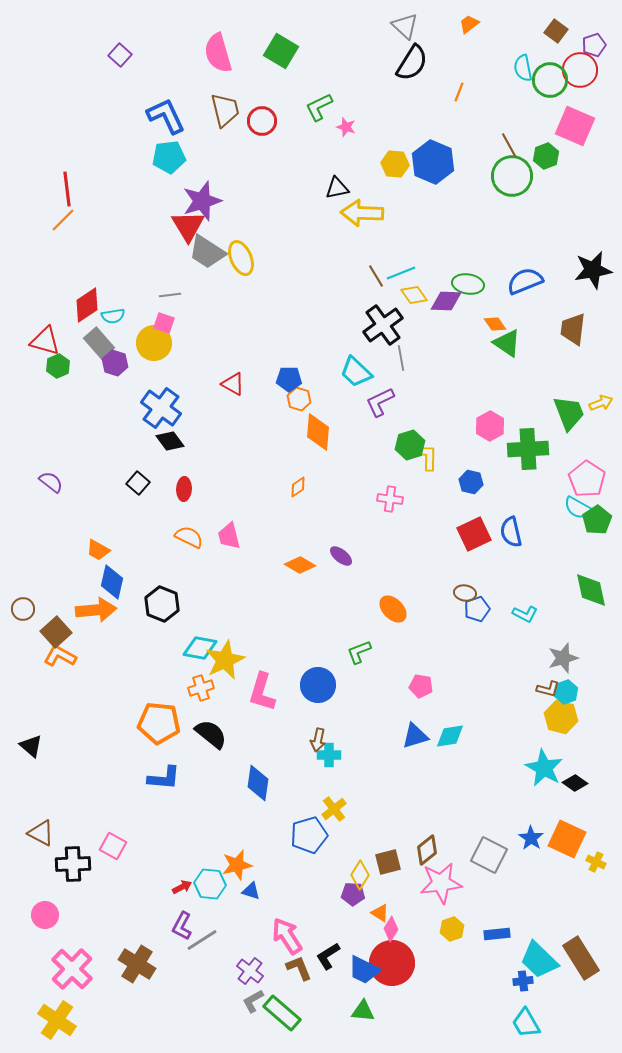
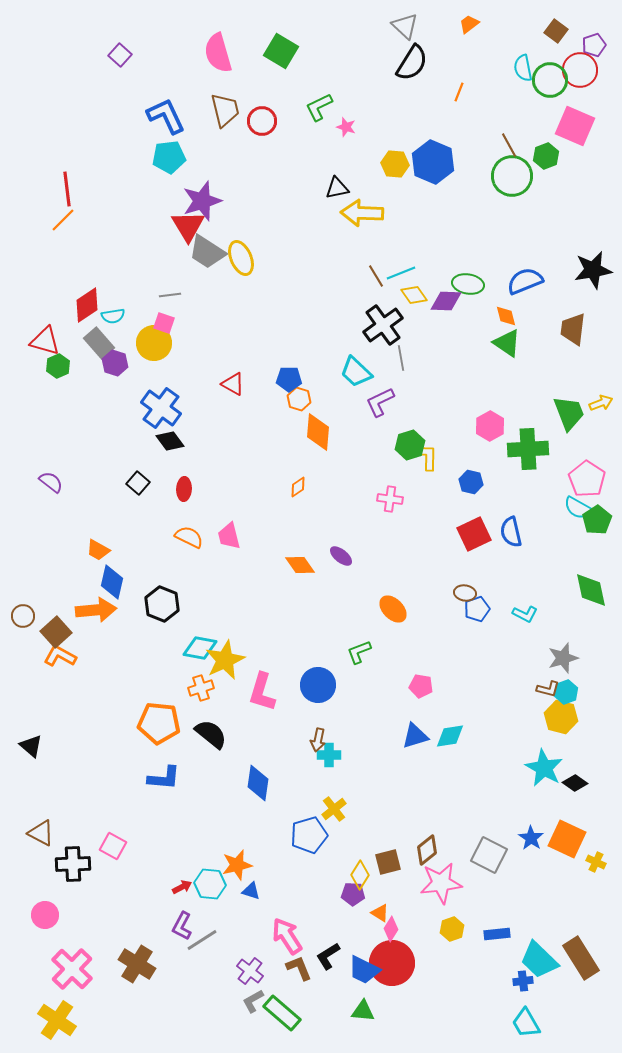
orange diamond at (495, 324): moved 11 px right, 8 px up; rotated 20 degrees clockwise
orange diamond at (300, 565): rotated 24 degrees clockwise
brown circle at (23, 609): moved 7 px down
